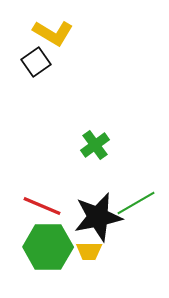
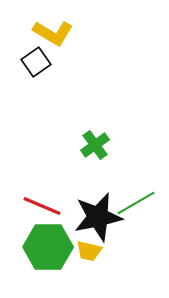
yellow trapezoid: rotated 12 degrees clockwise
